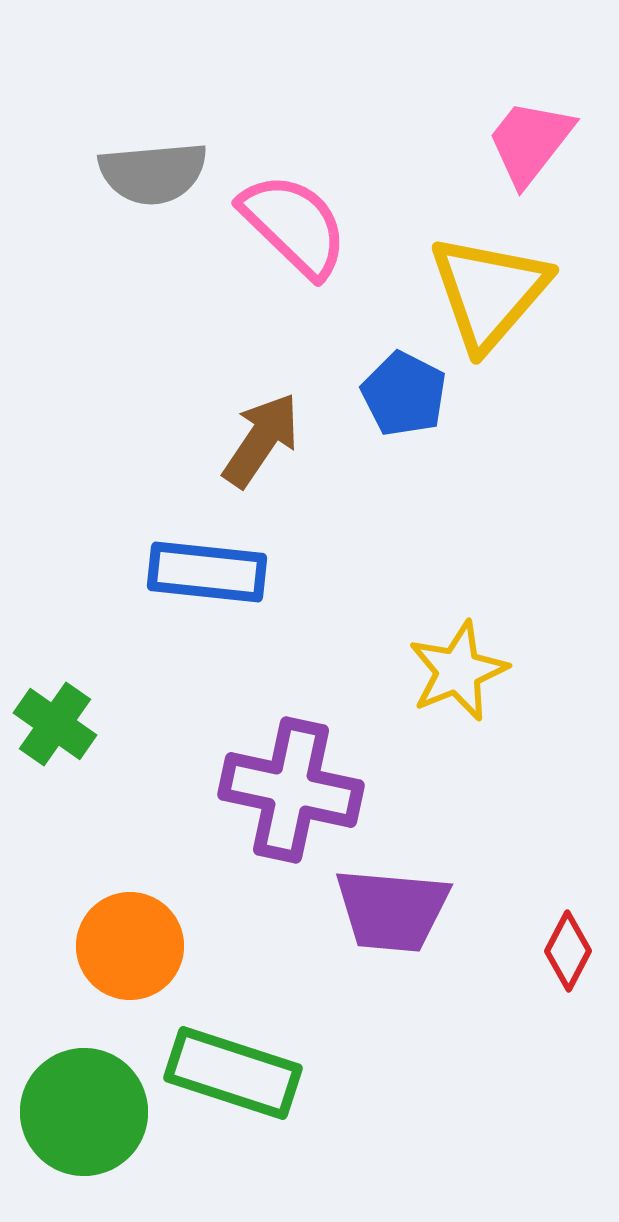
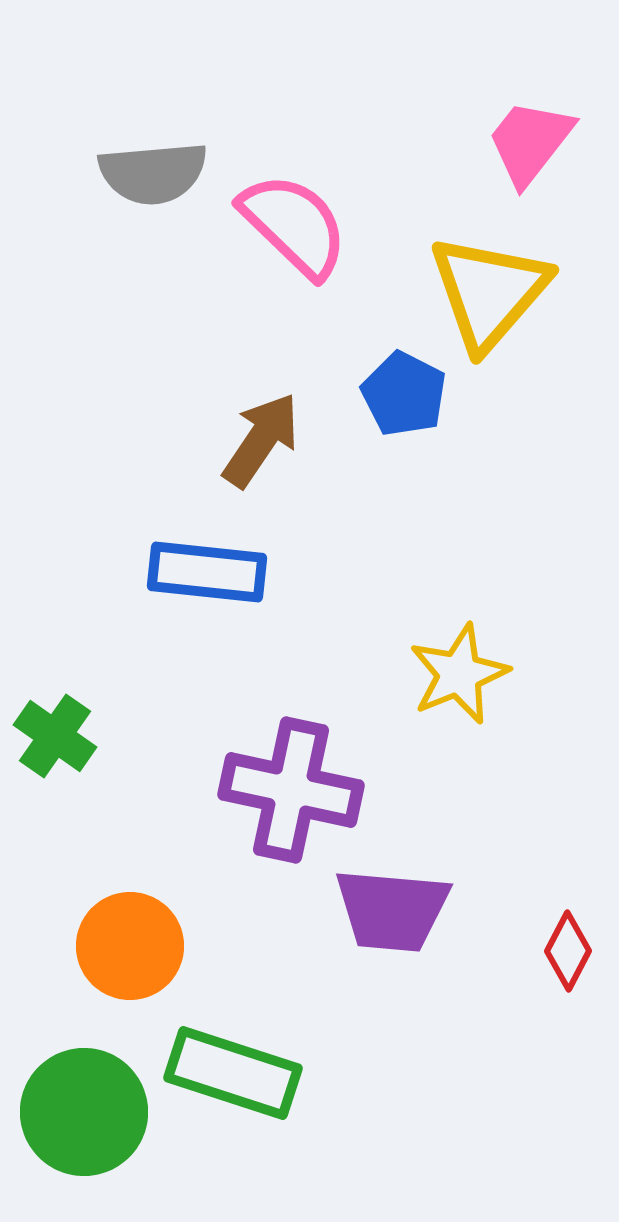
yellow star: moved 1 px right, 3 px down
green cross: moved 12 px down
